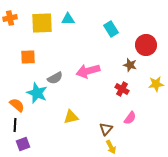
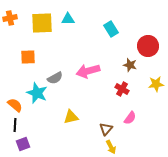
red circle: moved 2 px right, 1 px down
orange semicircle: moved 2 px left
